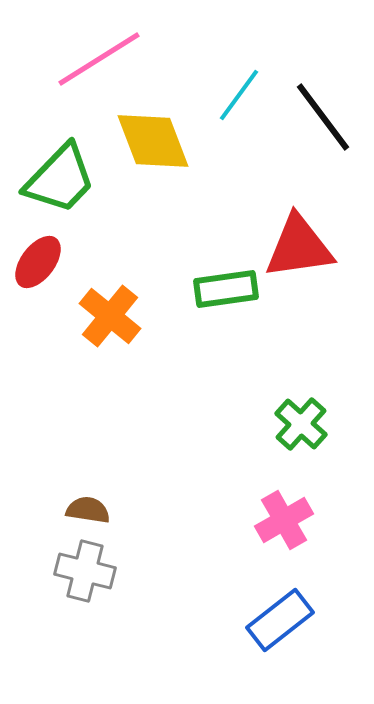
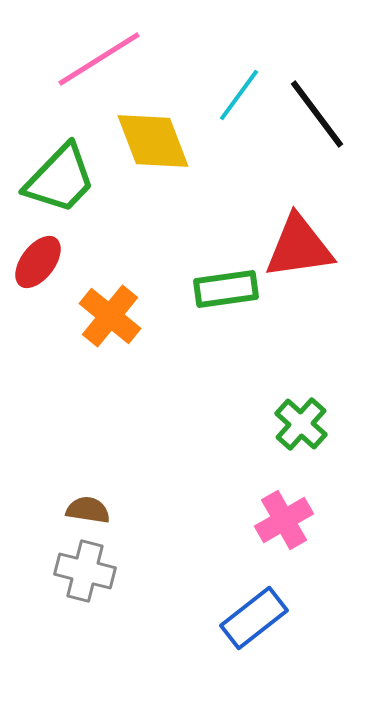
black line: moved 6 px left, 3 px up
blue rectangle: moved 26 px left, 2 px up
